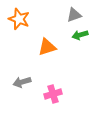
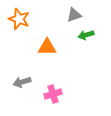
green arrow: moved 6 px right
orange triangle: rotated 18 degrees clockwise
